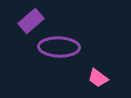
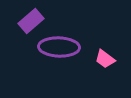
pink trapezoid: moved 7 px right, 19 px up
